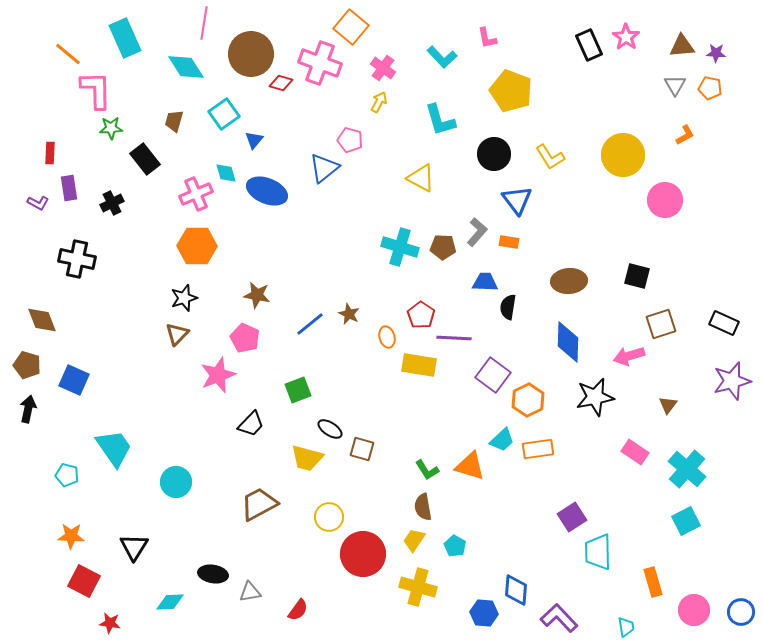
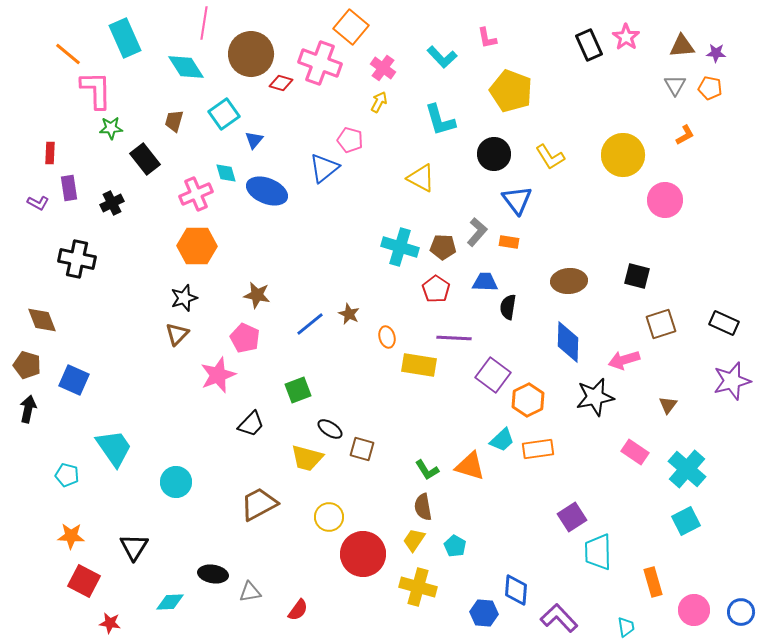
red pentagon at (421, 315): moved 15 px right, 26 px up
pink arrow at (629, 356): moved 5 px left, 4 px down
